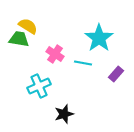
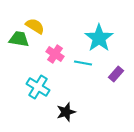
yellow semicircle: moved 7 px right
cyan cross: moved 1 px left, 1 px down; rotated 35 degrees counterclockwise
black star: moved 2 px right, 2 px up
